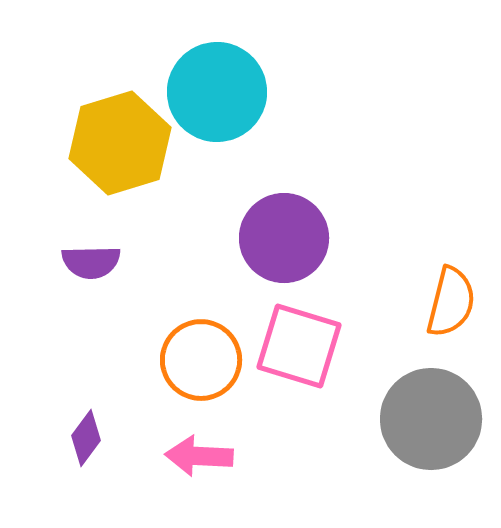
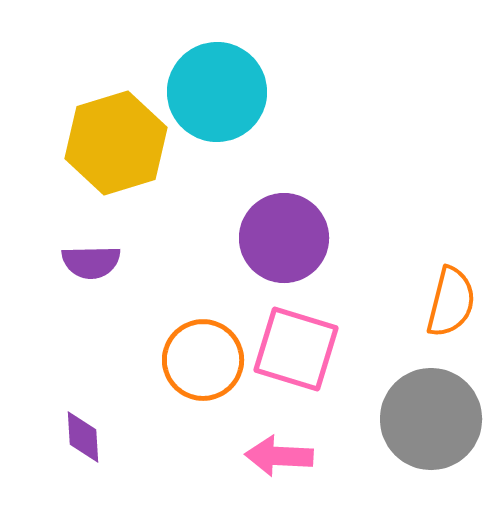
yellow hexagon: moved 4 px left
pink square: moved 3 px left, 3 px down
orange circle: moved 2 px right
purple diamond: moved 3 px left, 1 px up; rotated 40 degrees counterclockwise
pink arrow: moved 80 px right
